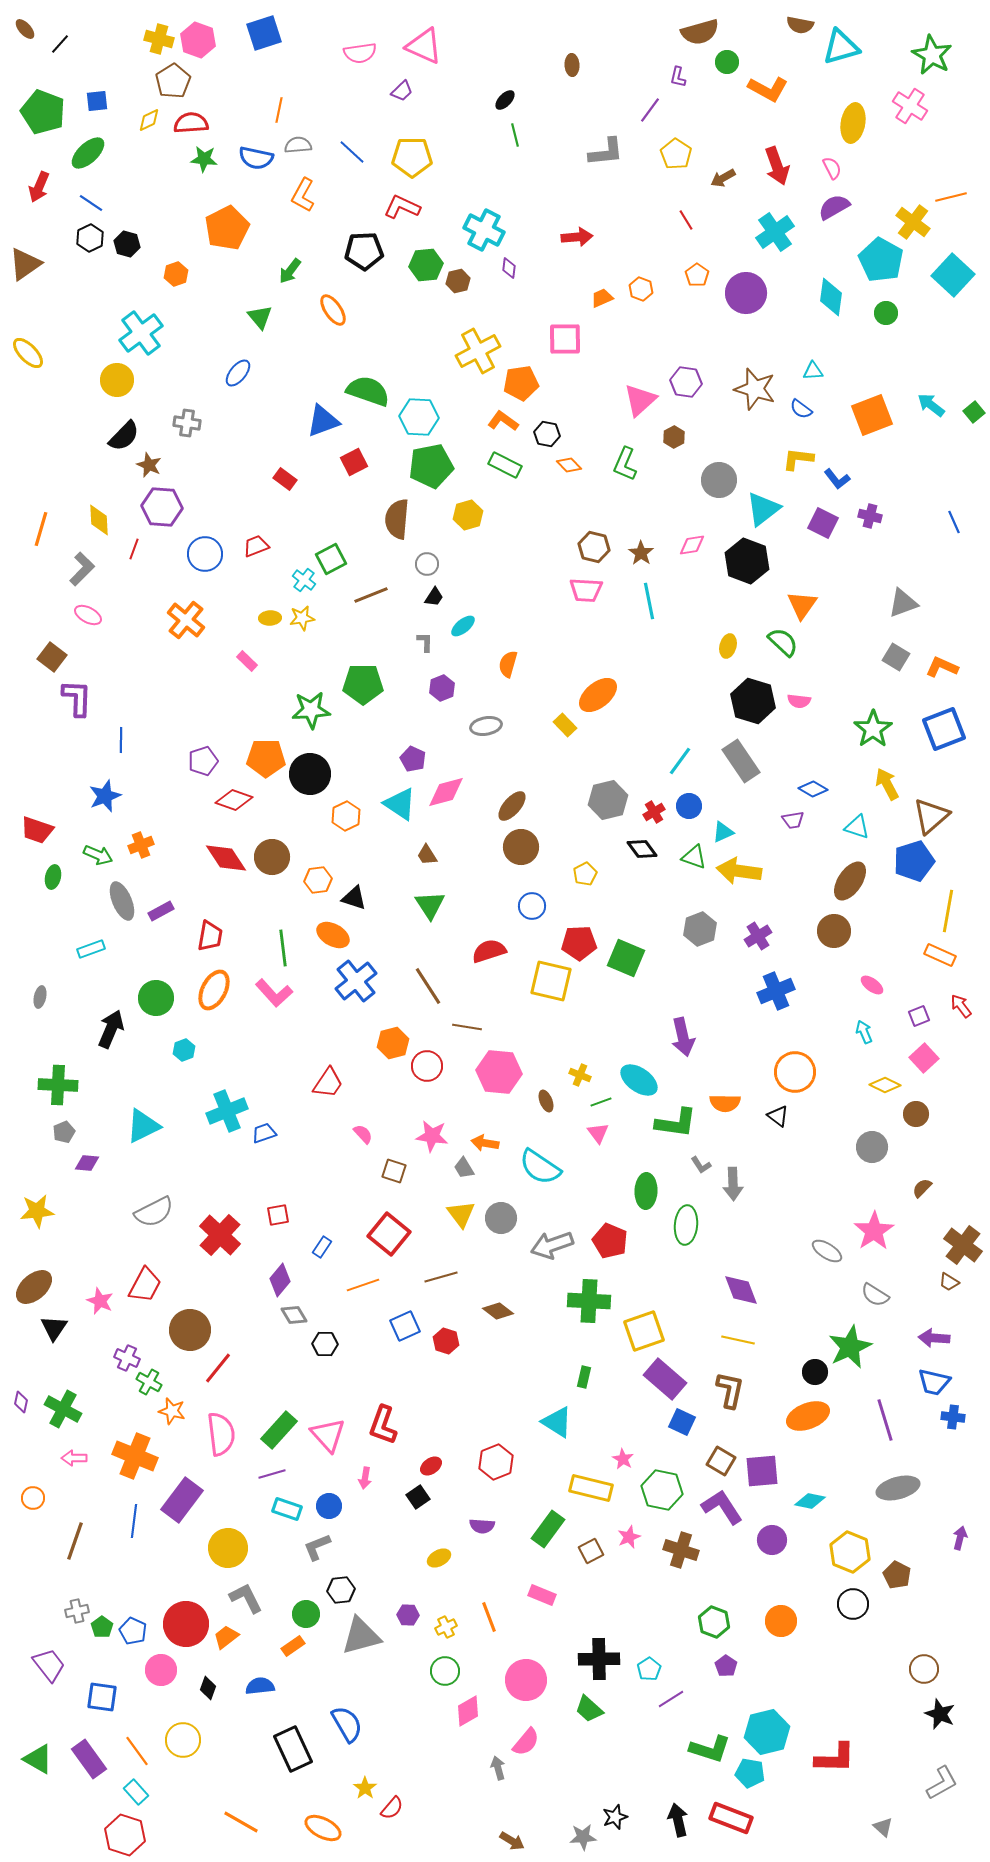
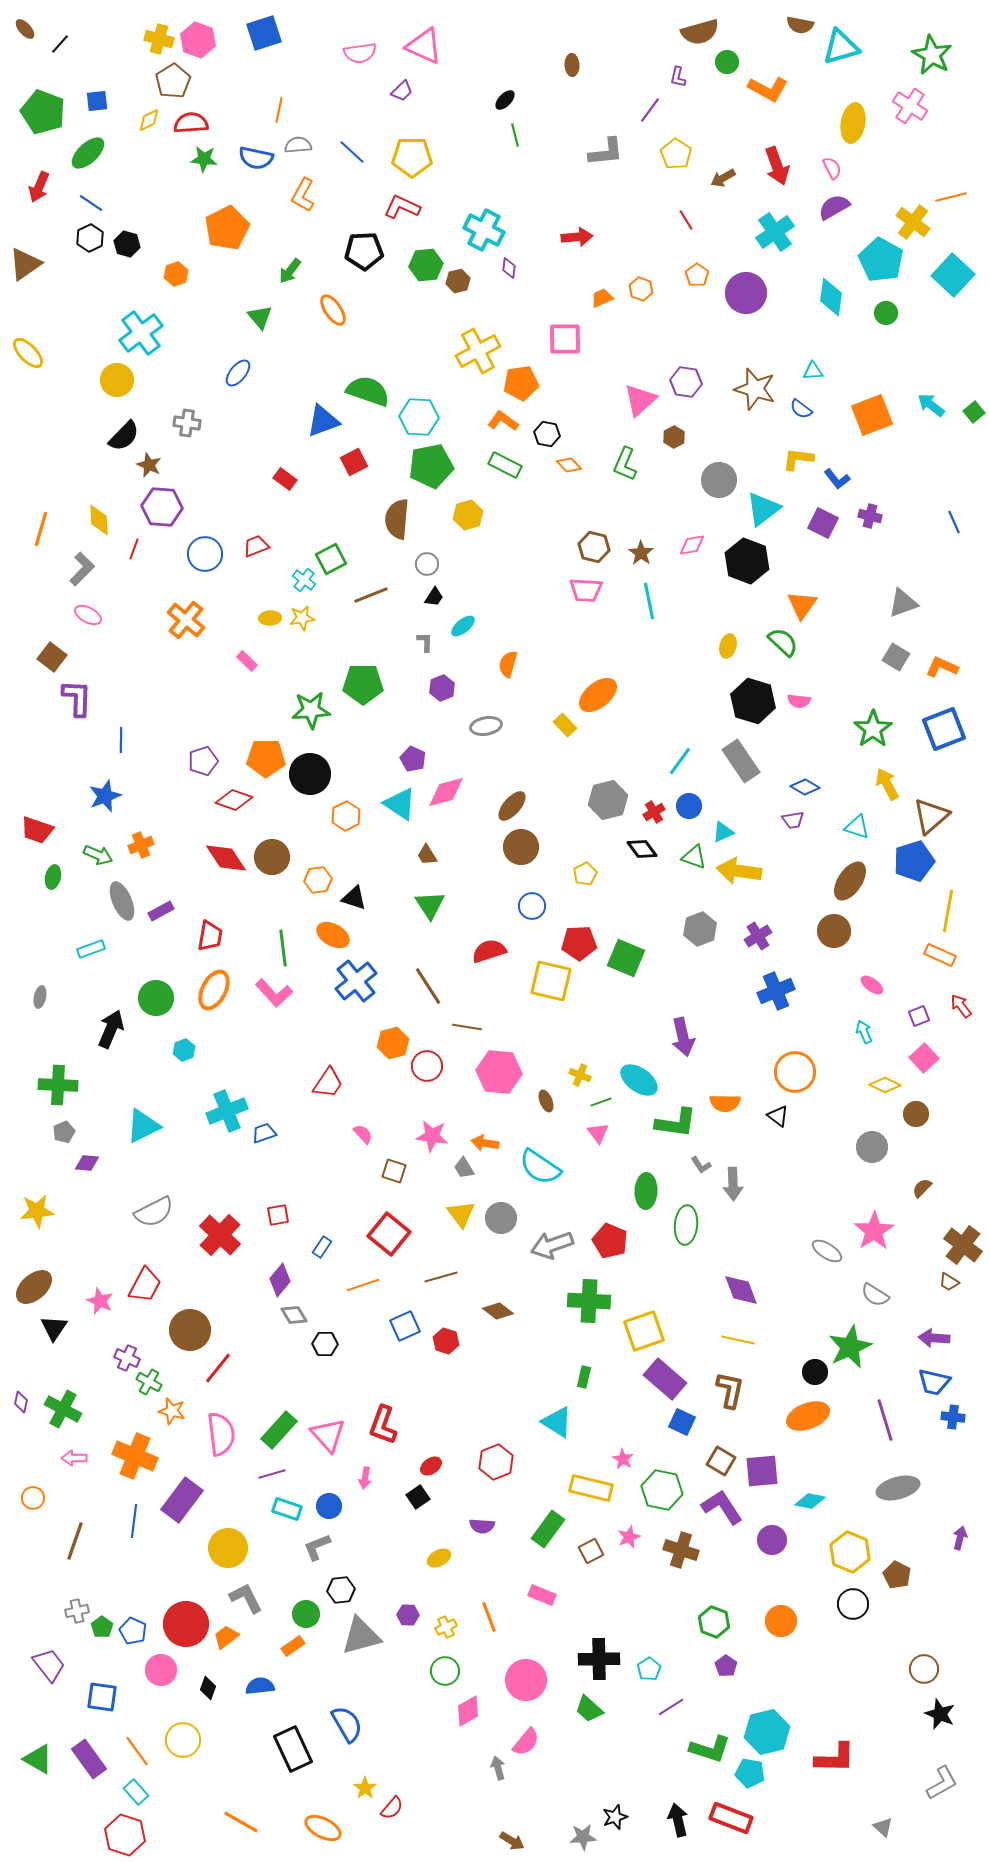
blue diamond at (813, 789): moved 8 px left, 2 px up
purple line at (671, 1699): moved 8 px down
